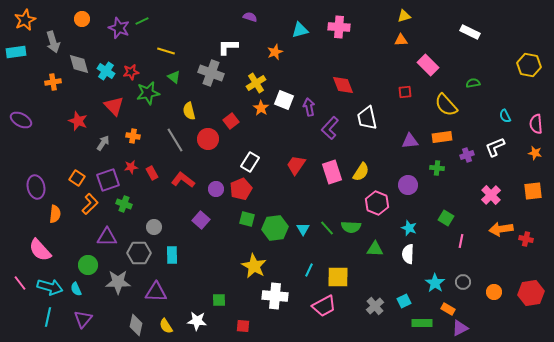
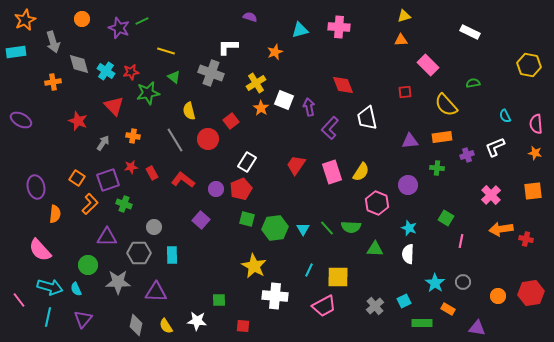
white rectangle at (250, 162): moved 3 px left
pink line at (20, 283): moved 1 px left, 17 px down
orange circle at (494, 292): moved 4 px right, 4 px down
purple triangle at (460, 328): moved 17 px right; rotated 36 degrees clockwise
